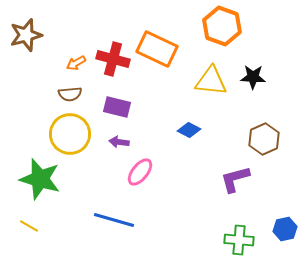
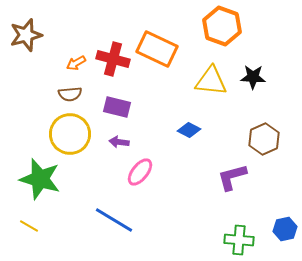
purple L-shape: moved 3 px left, 2 px up
blue line: rotated 15 degrees clockwise
